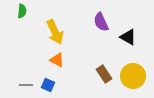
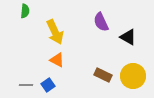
green semicircle: moved 3 px right
brown rectangle: moved 1 px left, 1 px down; rotated 30 degrees counterclockwise
blue square: rotated 32 degrees clockwise
